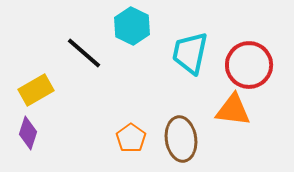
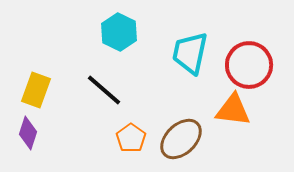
cyan hexagon: moved 13 px left, 6 px down
black line: moved 20 px right, 37 px down
yellow rectangle: rotated 40 degrees counterclockwise
brown ellipse: rotated 54 degrees clockwise
